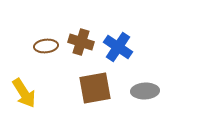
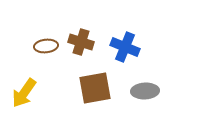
blue cross: moved 7 px right; rotated 12 degrees counterclockwise
yellow arrow: rotated 68 degrees clockwise
